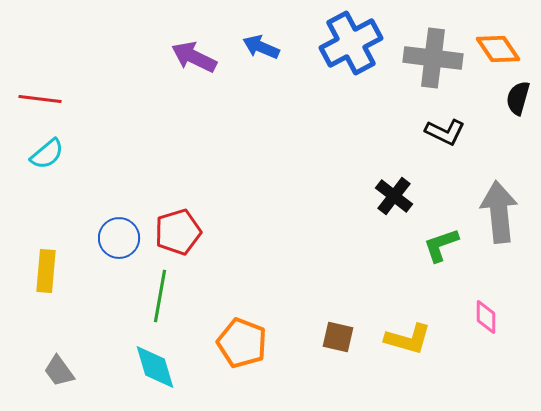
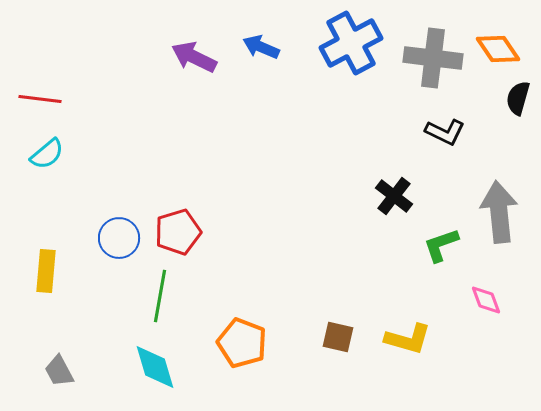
pink diamond: moved 17 px up; rotated 20 degrees counterclockwise
gray trapezoid: rotated 8 degrees clockwise
